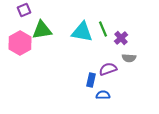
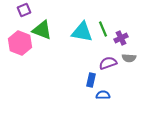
green triangle: rotated 30 degrees clockwise
purple cross: rotated 16 degrees clockwise
pink hexagon: rotated 10 degrees counterclockwise
purple semicircle: moved 6 px up
